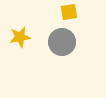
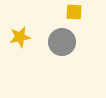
yellow square: moved 5 px right; rotated 12 degrees clockwise
